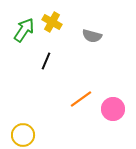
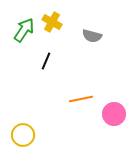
orange line: rotated 25 degrees clockwise
pink circle: moved 1 px right, 5 px down
